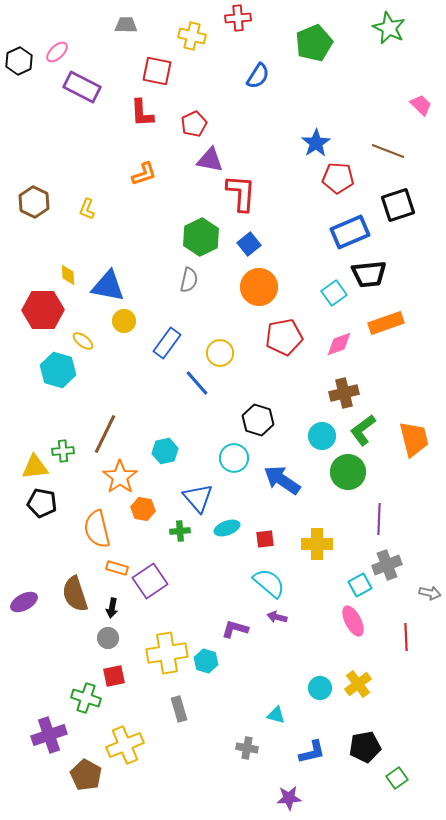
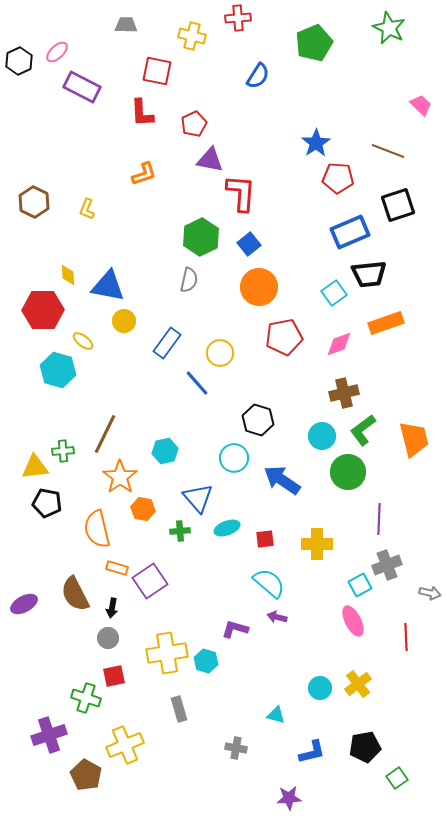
black pentagon at (42, 503): moved 5 px right
brown semicircle at (75, 594): rotated 9 degrees counterclockwise
purple ellipse at (24, 602): moved 2 px down
gray cross at (247, 748): moved 11 px left
